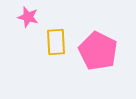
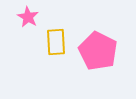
pink star: rotated 15 degrees clockwise
